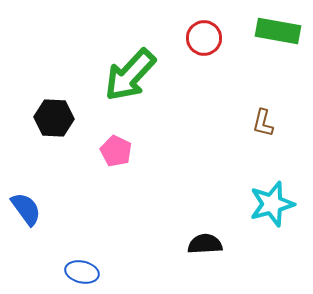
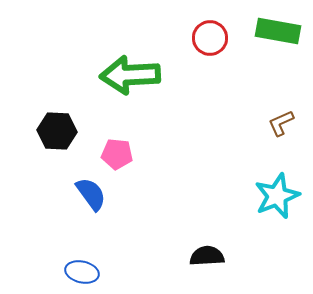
red circle: moved 6 px right
green arrow: rotated 44 degrees clockwise
black hexagon: moved 3 px right, 13 px down
brown L-shape: moved 18 px right; rotated 52 degrees clockwise
pink pentagon: moved 1 px right, 3 px down; rotated 20 degrees counterclockwise
cyan star: moved 5 px right, 8 px up; rotated 6 degrees counterclockwise
blue semicircle: moved 65 px right, 15 px up
black semicircle: moved 2 px right, 12 px down
